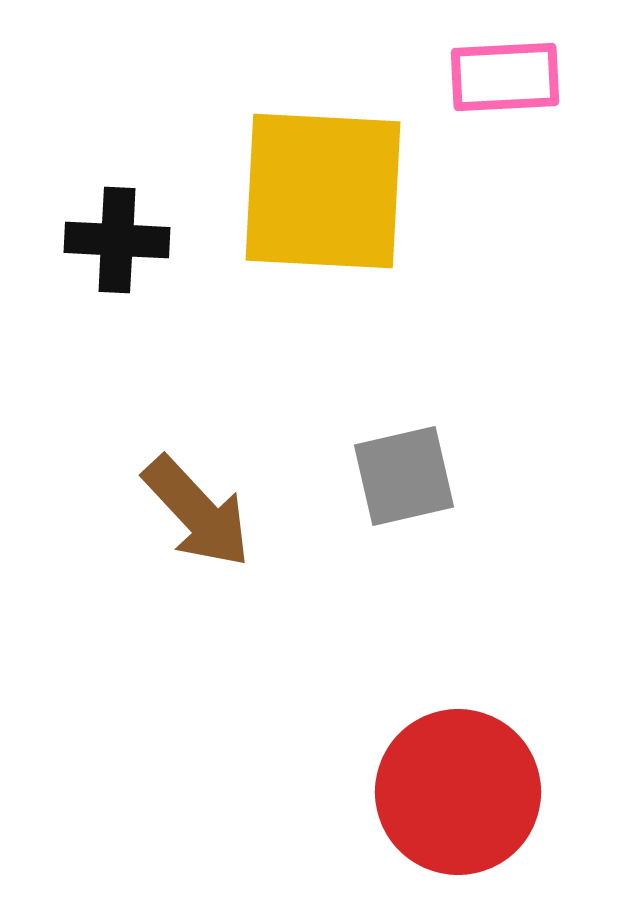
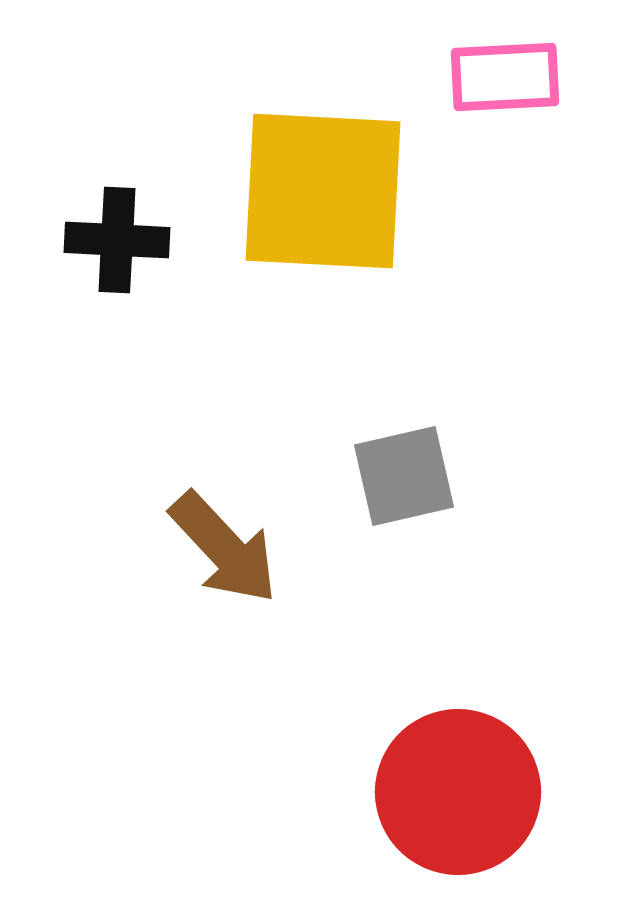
brown arrow: moved 27 px right, 36 px down
